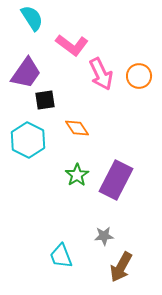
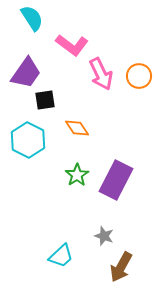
gray star: rotated 24 degrees clockwise
cyan trapezoid: rotated 112 degrees counterclockwise
